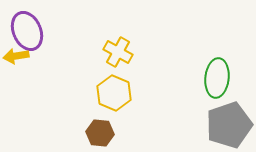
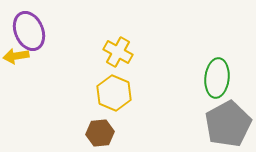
purple ellipse: moved 2 px right
gray pentagon: moved 1 px left, 1 px up; rotated 9 degrees counterclockwise
brown hexagon: rotated 12 degrees counterclockwise
